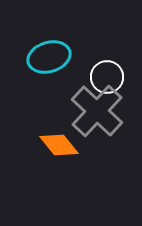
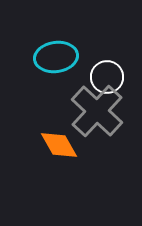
cyan ellipse: moved 7 px right; rotated 9 degrees clockwise
orange diamond: rotated 9 degrees clockwise
